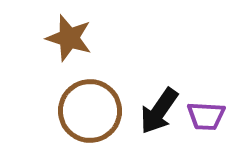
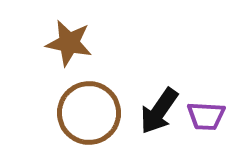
brown star: moved 5 px down; rotated 6 degrees counterclockwise
brown circle: moved 1 px left, 2 px down
